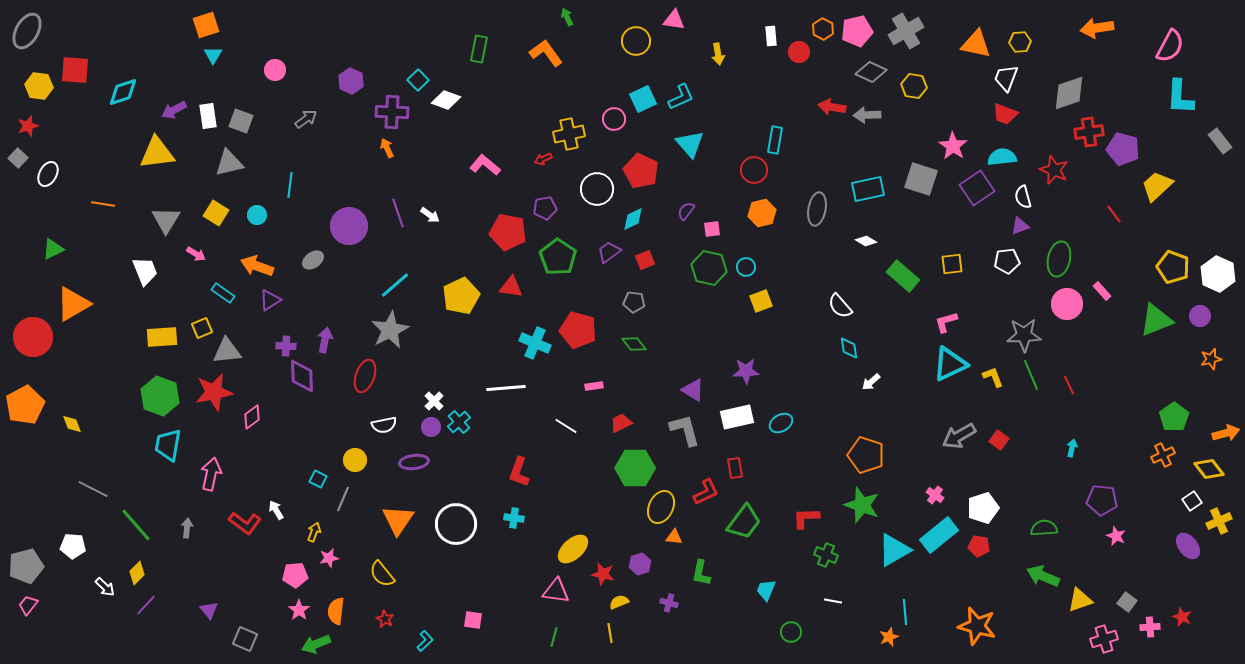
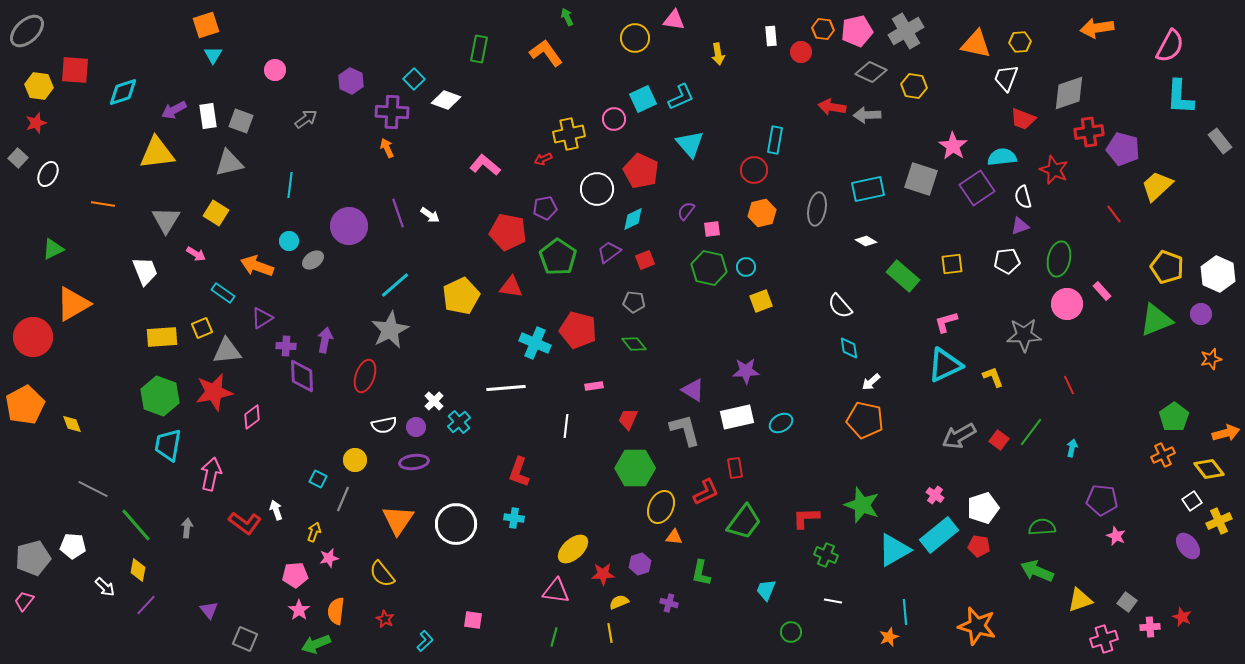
orange hexagon at (823, 29): rotated 20 degrees counterclockwise
gray ellipse at (27, 31): rotated 18 degrees clockwise
yellow circle at (636, 41): moved 1 px left, 3 px up
red circle at (799, 52): moved 2 px right
cyan square at (418, 80): moved 4 px left, 1 px up
red trapezoid at (1005, 114): moved 18 px right, 5 px down
red star at (28, 126): moved 8 px right, 3 px up
cyan circle at (257, 215): moved 32 px right, 26 px down
yellow pentagon at (1173, 267): moved 6 px left
purple triangle at (270, 300): moved 8 px left, 18 px down
purple circle at (1200, 316): moved 1 px right, 2 px up
cyan triangle at (950, 364): moved 5 px left, 1 px down
green line at (1031, 375): moved 57 px down; rotated 60 degrees clockwise
red trapezoid at (621, 423): moved 7 px right, 4 px up; rotated 40 degrees counterclockwise
white line at (566, 426): rotated 65 degrees clockwise
purple circle at (431, 427): moved 15 px left
orange pentagon at (866, 455): moved 1 px left, 35 px up; rotated 6 degrees counterclockwise
white arrow at (276, 510): rotated 12 degrees clockwise
green semicircle at (1044, 528): moved 2 px left, 1 px up
gray pentagon at (26, 566): moved 7 px right, 8 px up
yellow diamond at (137, 573): moved 1 px right, 3 px up; rotated 35 degrees counterclockwise
red star at (603, 574): rotated 15 degrees counterclockwise
green arrow at (1043, 576): moved 6 px left, 5 px up
pink trapezoid at (28, 605): moved 4 px left, 4 px up
